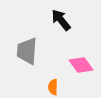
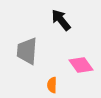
orange semicircle: moved 1 px left, 2 px up
